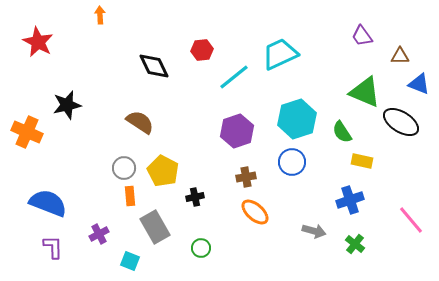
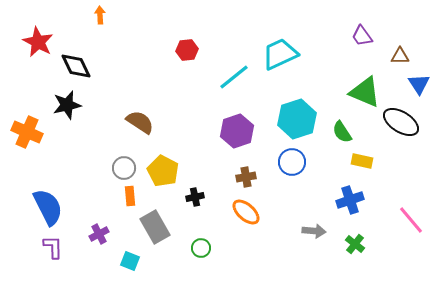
red hexagon: moved 15 px left
black diamond: moved 78 px left
blue triangle: rotated 35 degrees clockwise
blue semicircle: moved 4 px down; rotated 42 degrees clockwise
orange ellipse: moved 9 px left
gray arrow: rotated 10 degrees counterclockwise
